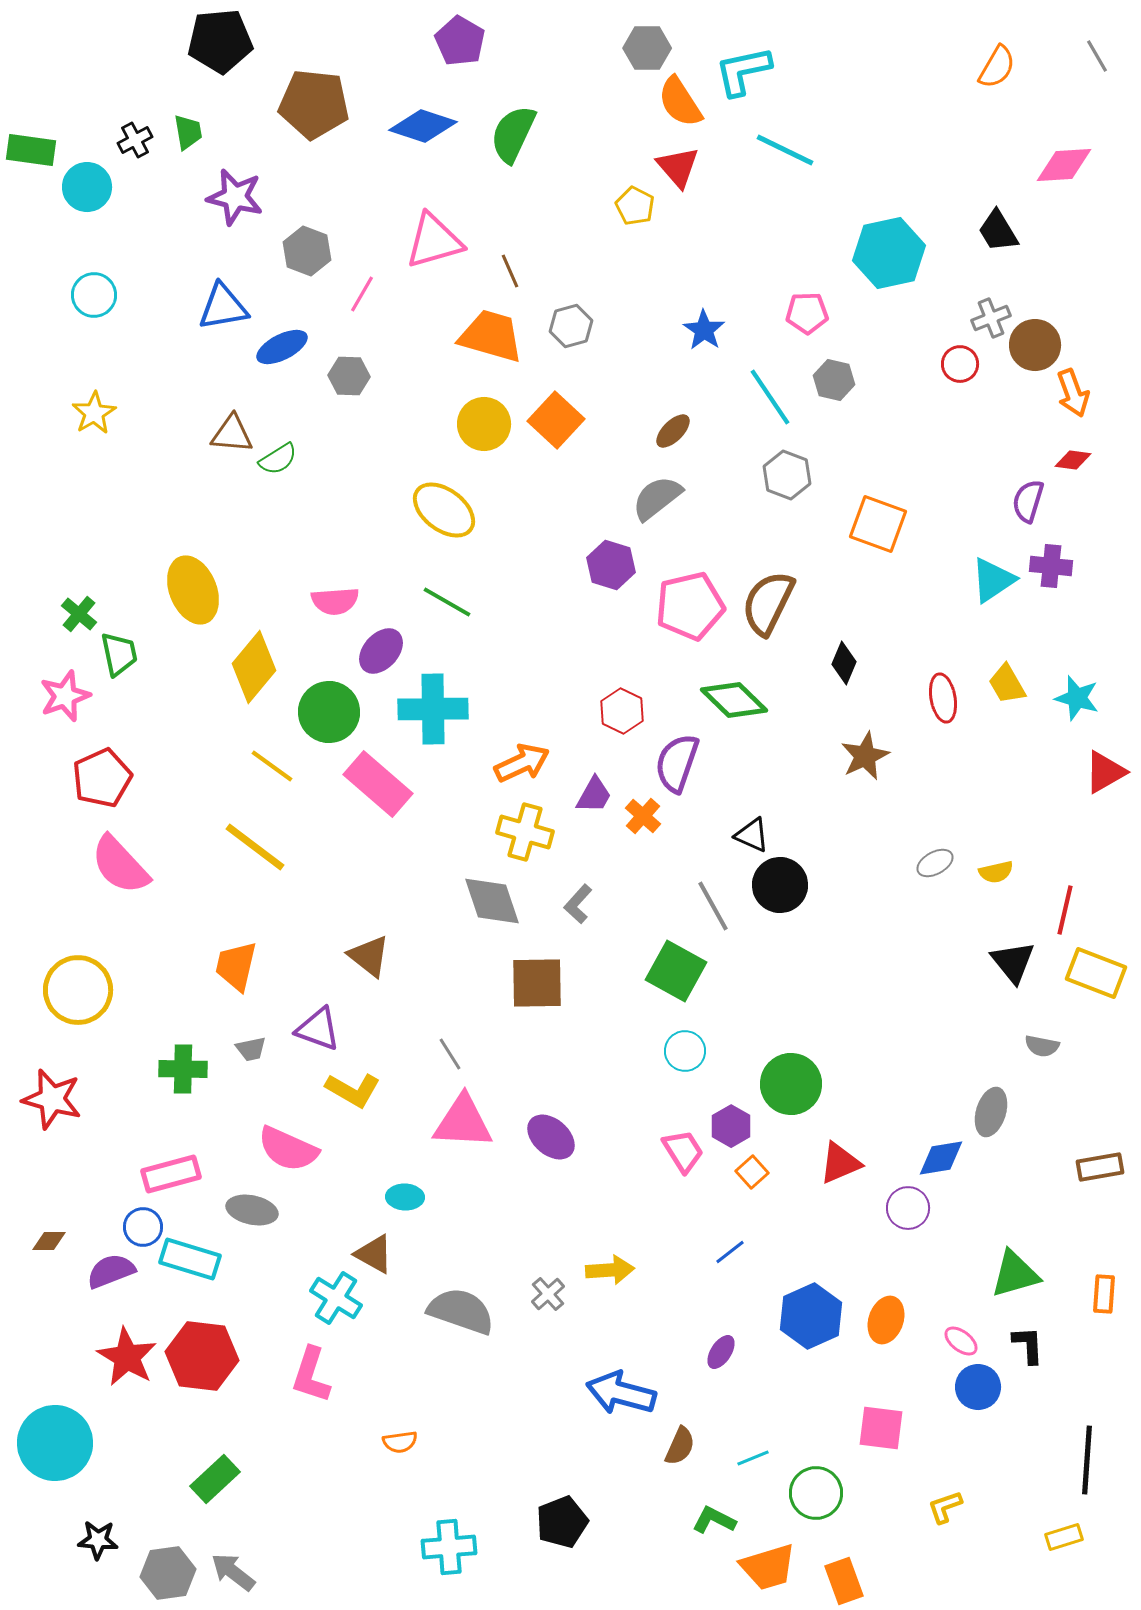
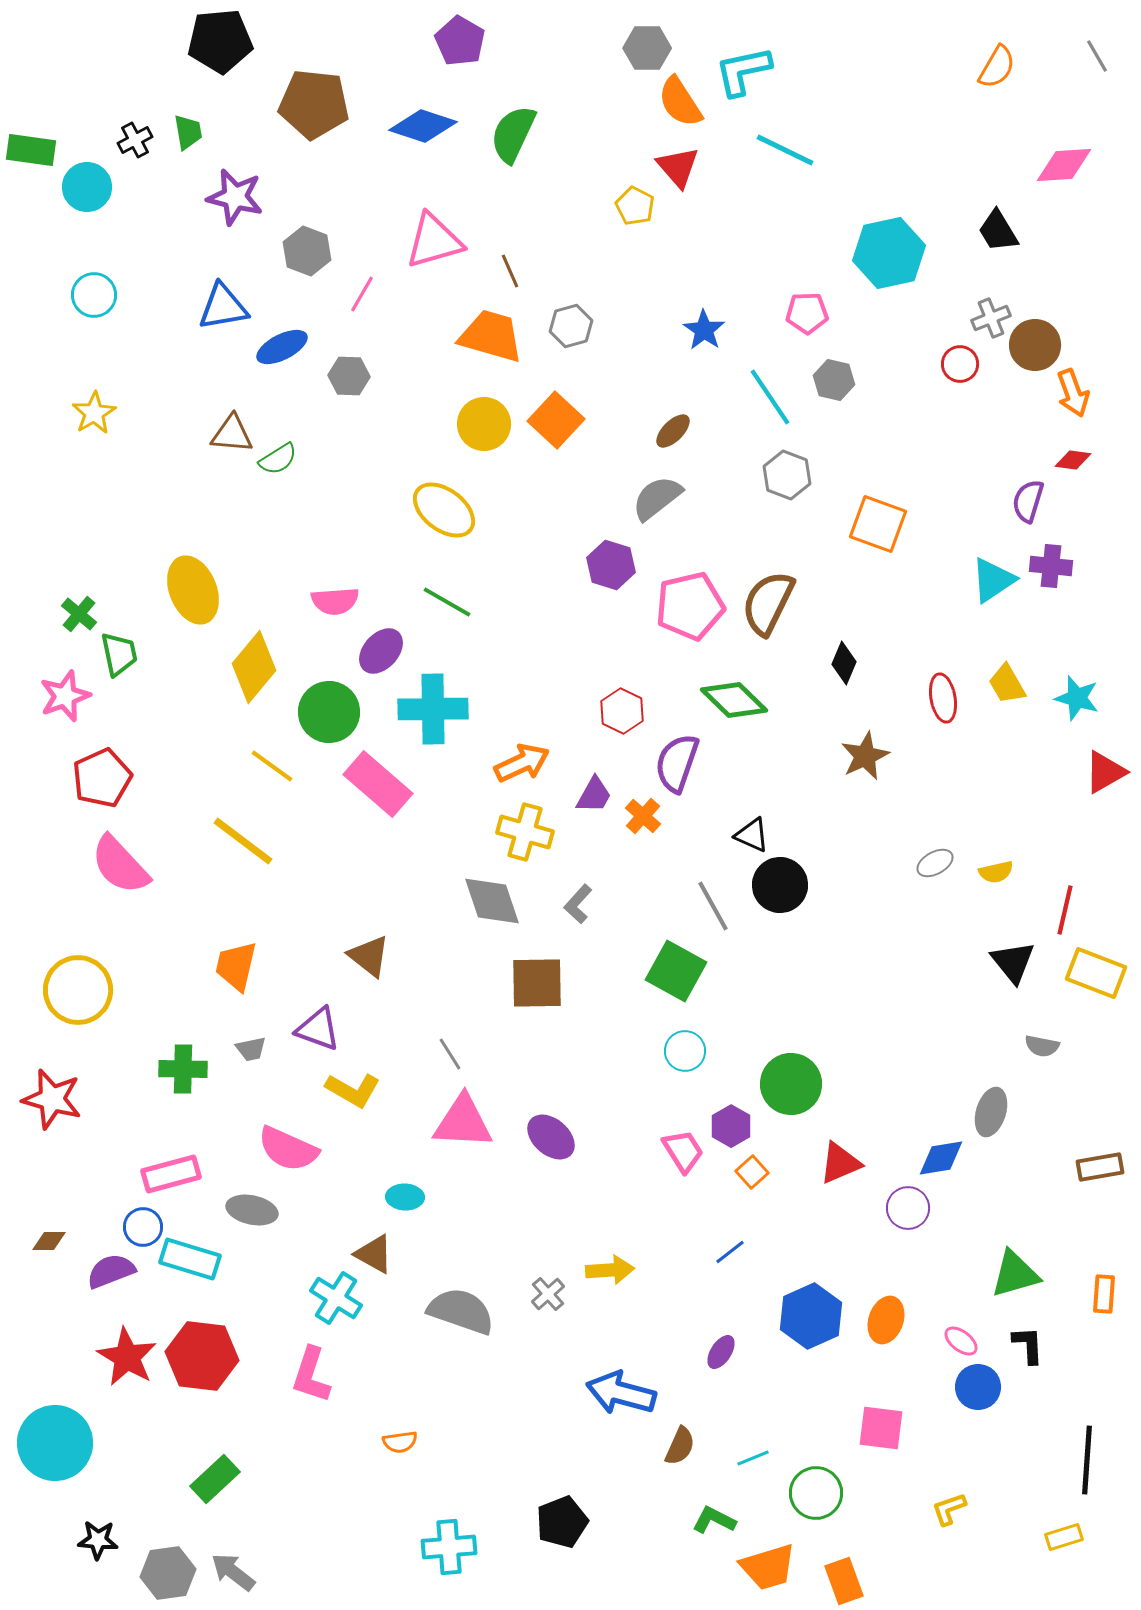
yellow line at (255, 847): moved 12 px left, 6 px up
yellow L-shape at (945, 1507): moved 4 px right, 2 px down
